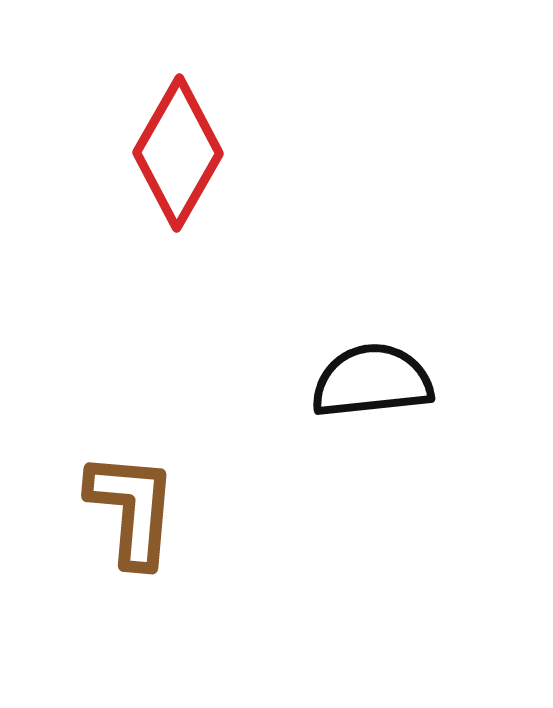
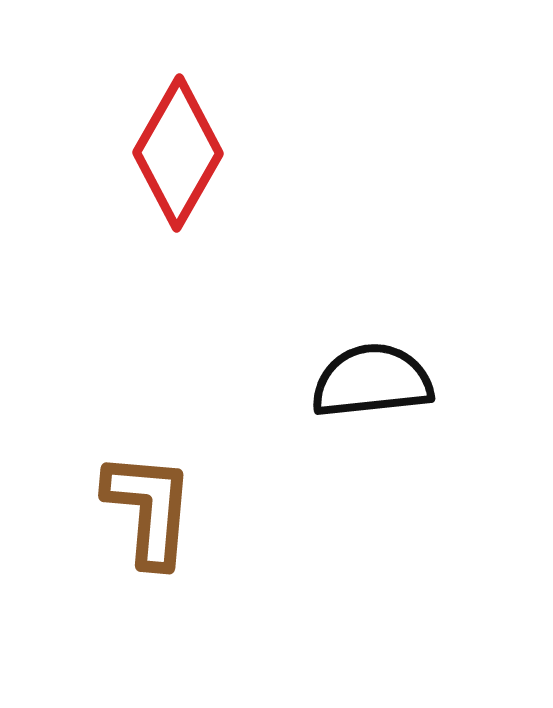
brown L-shape: moved 17 px right
